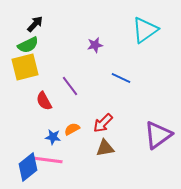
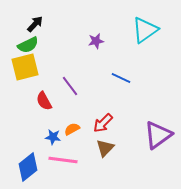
purple star: moved 1 px right, 4 px up
brown triangle: rotated 36 degrees counterclockwise
pink line: moved 15 px right
